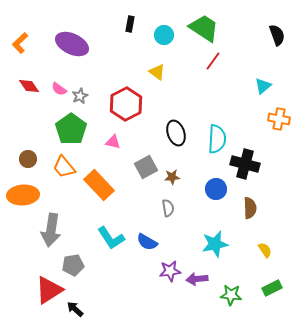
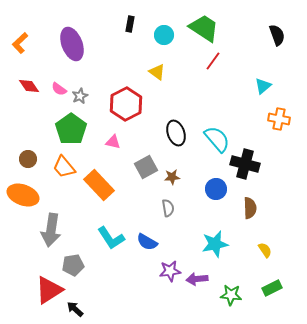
purple ellipse: rotated 44 degrees clockwise
cyan semicircle: rotated 44 degrees counterclockwise
orange ellipse: rotated 24 degrees clockwise
